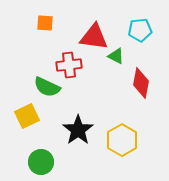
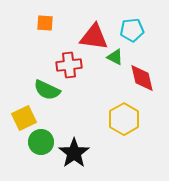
cyan pentagon: moved 8 px left
green triangle: moved 1 px left, 1 px down
red diamond: moved 1 px right, 5 px up; rotated 24 degrees counterclockwise
green semicircle: moved 3 px down
yellow square: moved 3 px left, 2 px down
black star: moved 4 px left, 23 px down
yellow hexagon: moved 2 px right, 21 px up
green circle: moved 20 px up
